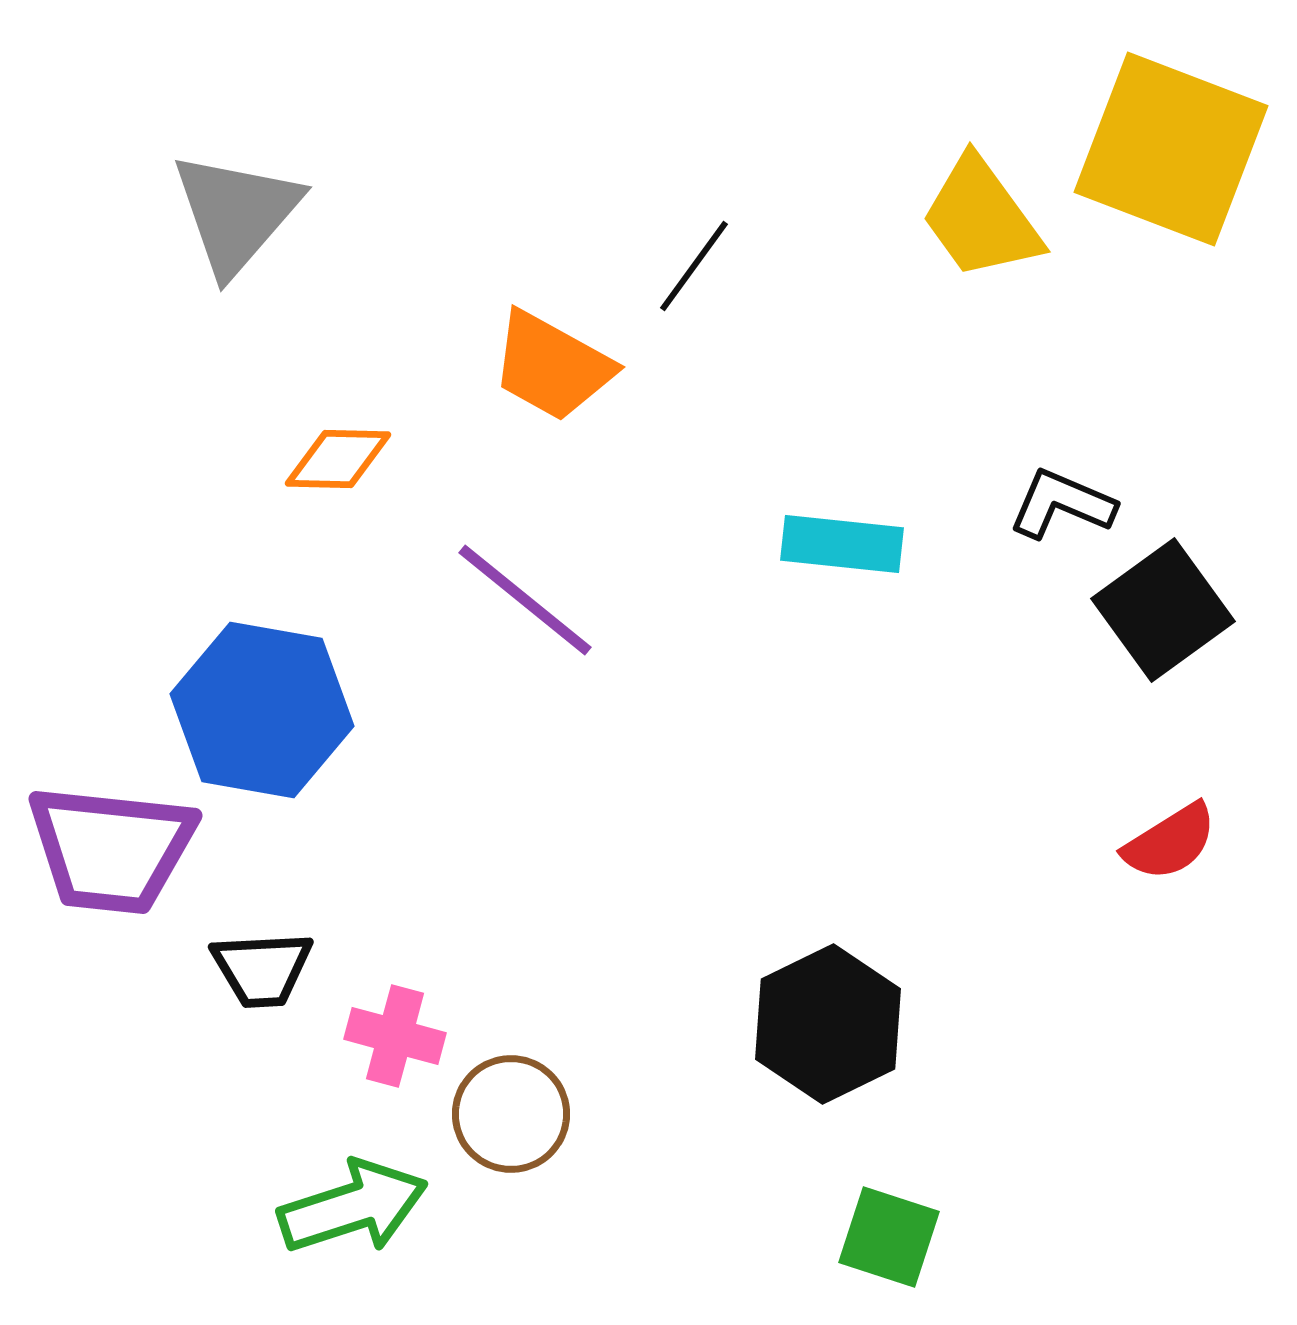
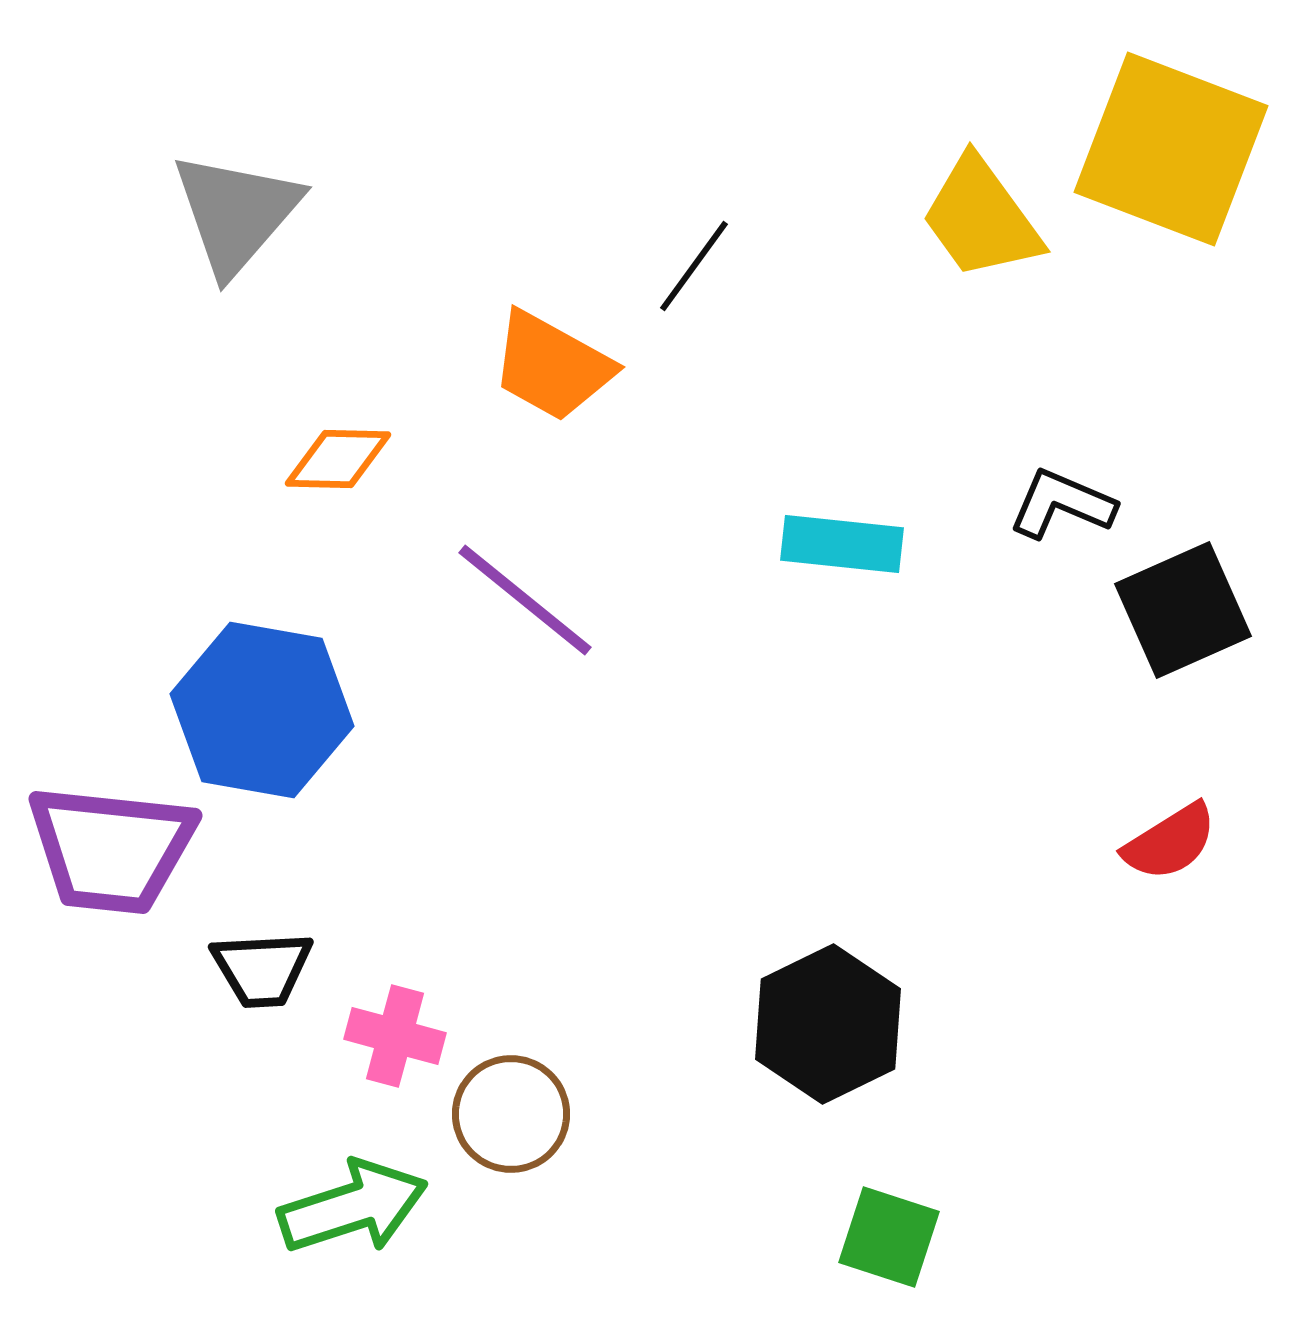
black square: moved 20 px right; rotated 12 degrees clockwise
